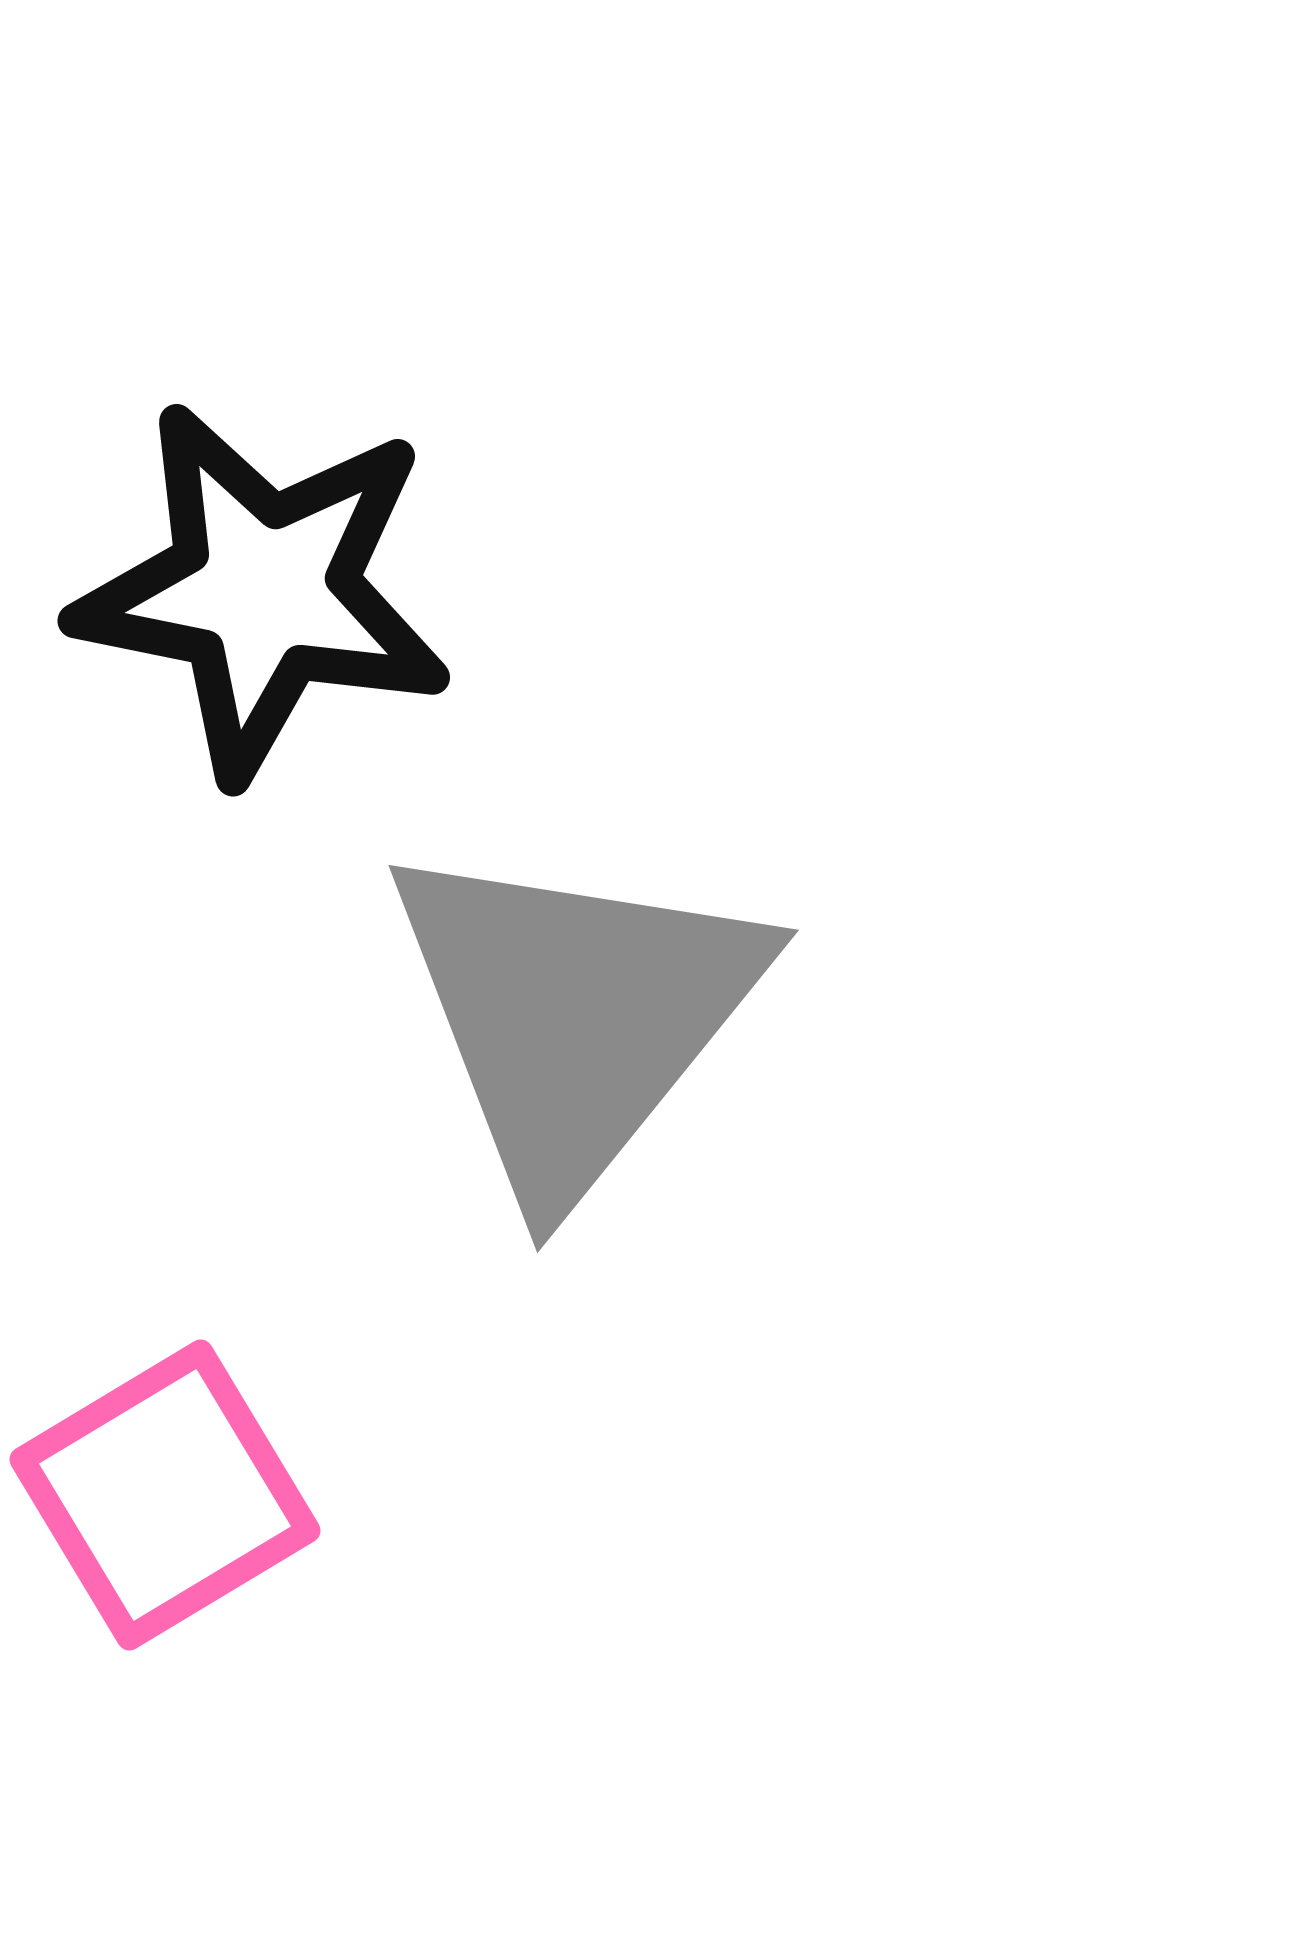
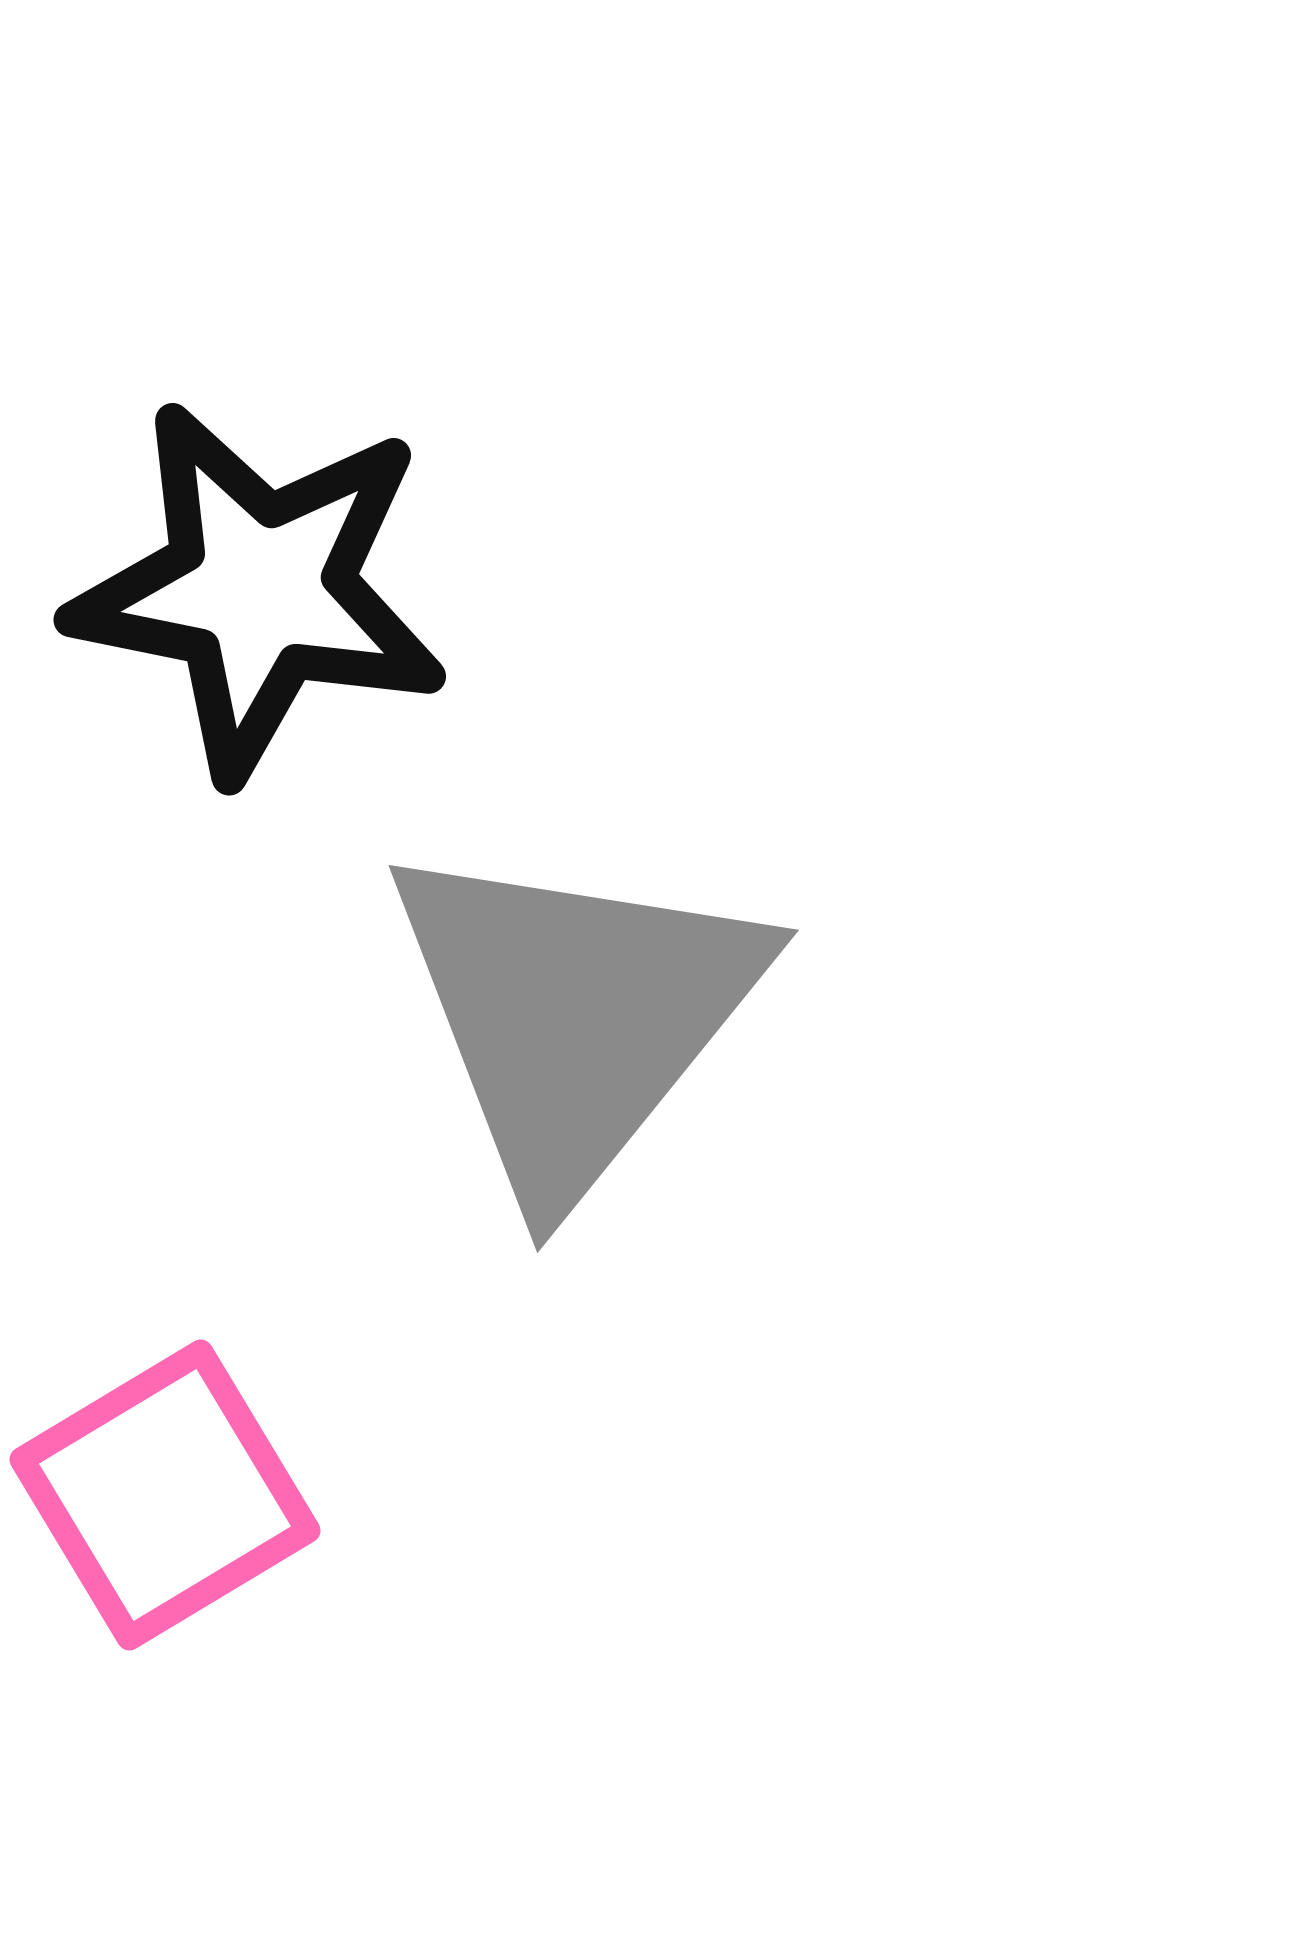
black star: moved 4 px left, 1 px up
